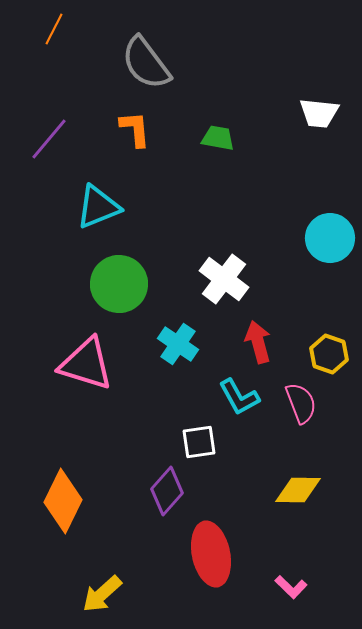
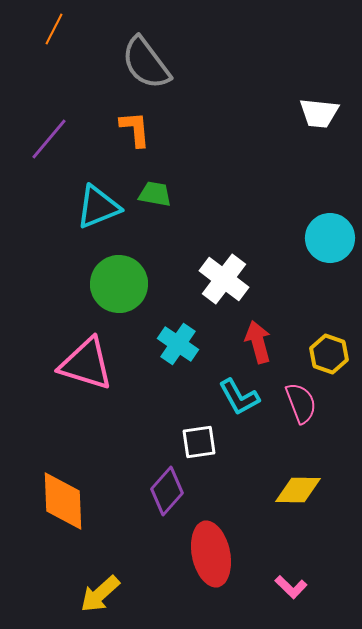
green trapezoid: moved 63 px left, 56 px down
orange diamond: rotated 28 degrees counterclockwise
yellow arrow: moved 2 px left
